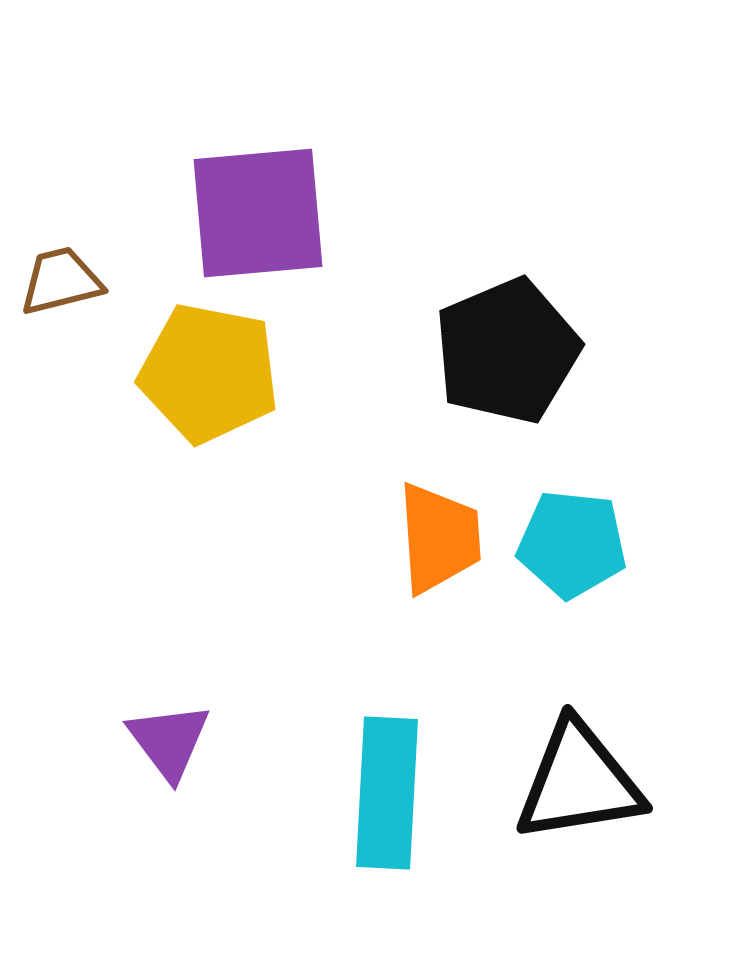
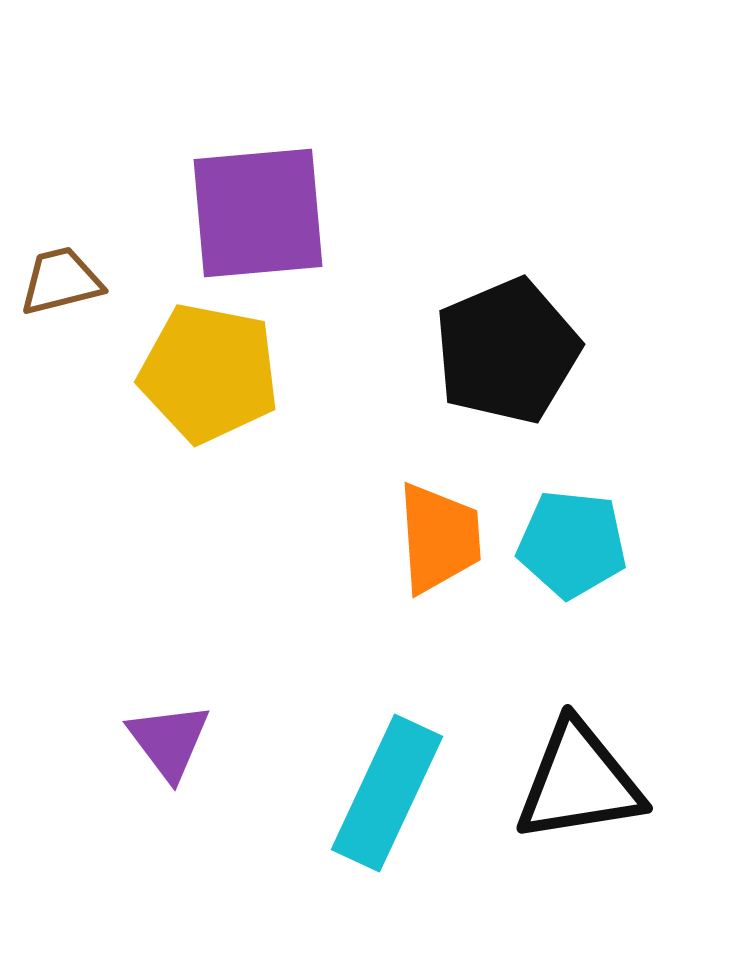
cyan rectangle: rotated 22 degrees clockwise
